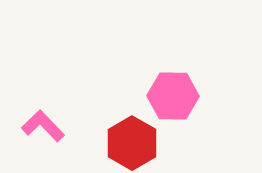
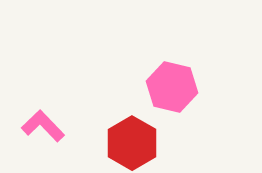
pink hexagon: moved 1 px left, 9 px up; rotated 12 degrees clockwise
